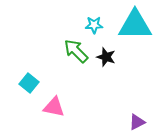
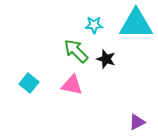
cyan triangle: moved 1 px right, 1 px up
black star: moved 2 px down
pink triangle: moved 18 px right, 22 px up
